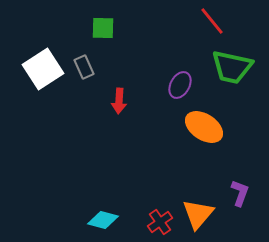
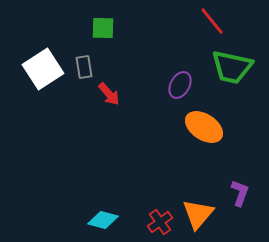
gray rectangle: rotated 15 degrees clockwise
red arrow: moved 10 px left, 7 px up; rotated 45 degrees counterclockwise
